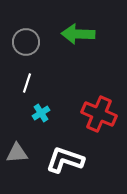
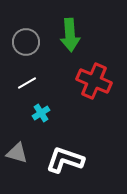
green arrow: moved 8 px left, 1 px down; rotated 96 degrees counterclockwise
white line: rotated 42 degrees clockwise
red cross: moved 5 px left, 33 px up
gray triangle: rotated 20 degrees clockwise
